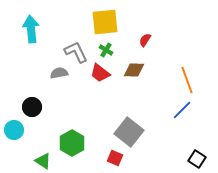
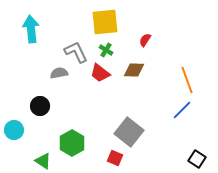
black circle: moved 8 px right, 1 px up
